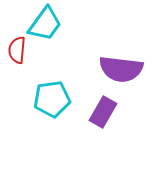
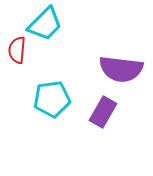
cyan trapezoid: rotated 9 degrees clockwise
